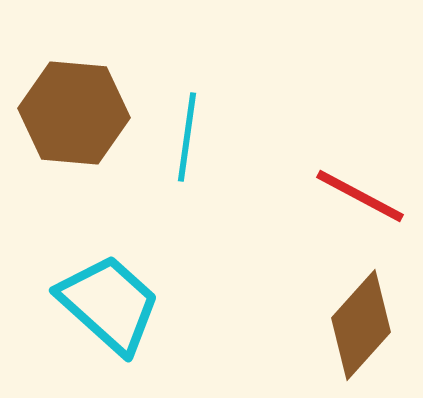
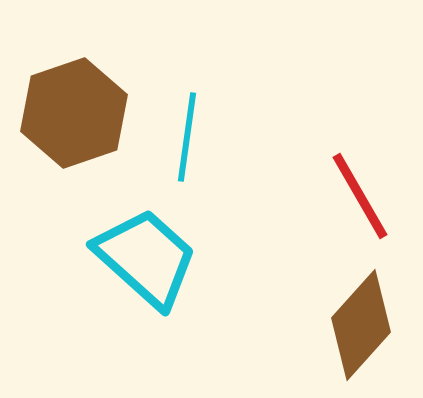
brown hexagon: rotated 24 degrees counterclockwise
red line: rotated 32 degrees clockwise
cyan trapezoid: moved 37 px right, 46 px up
